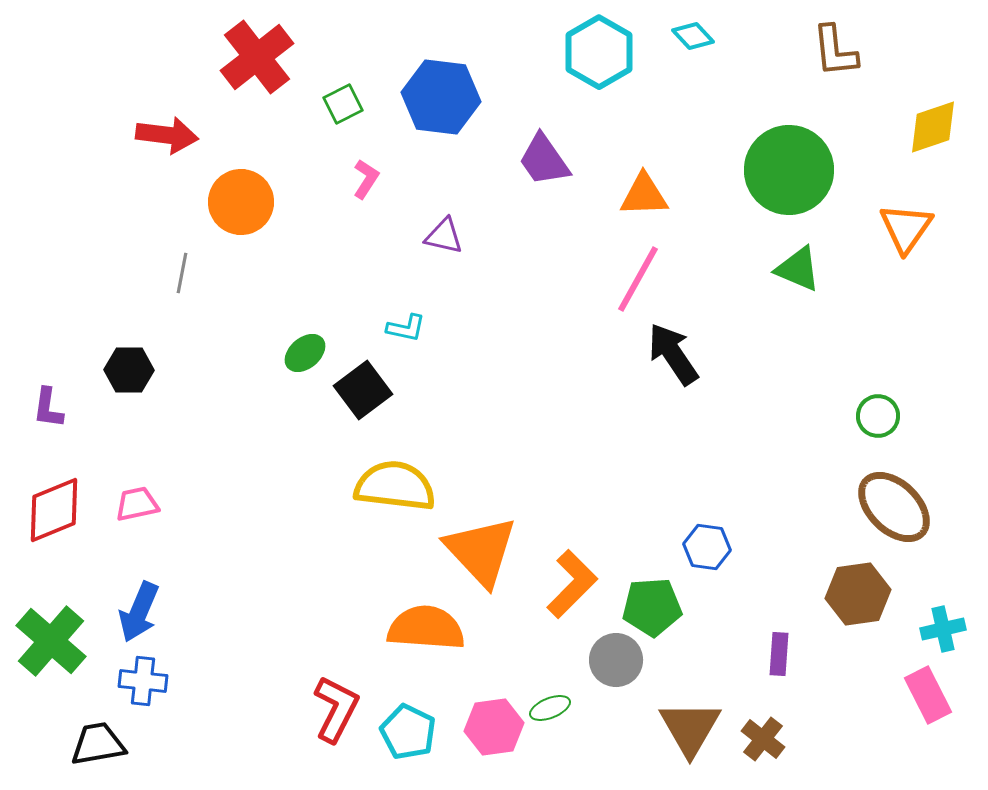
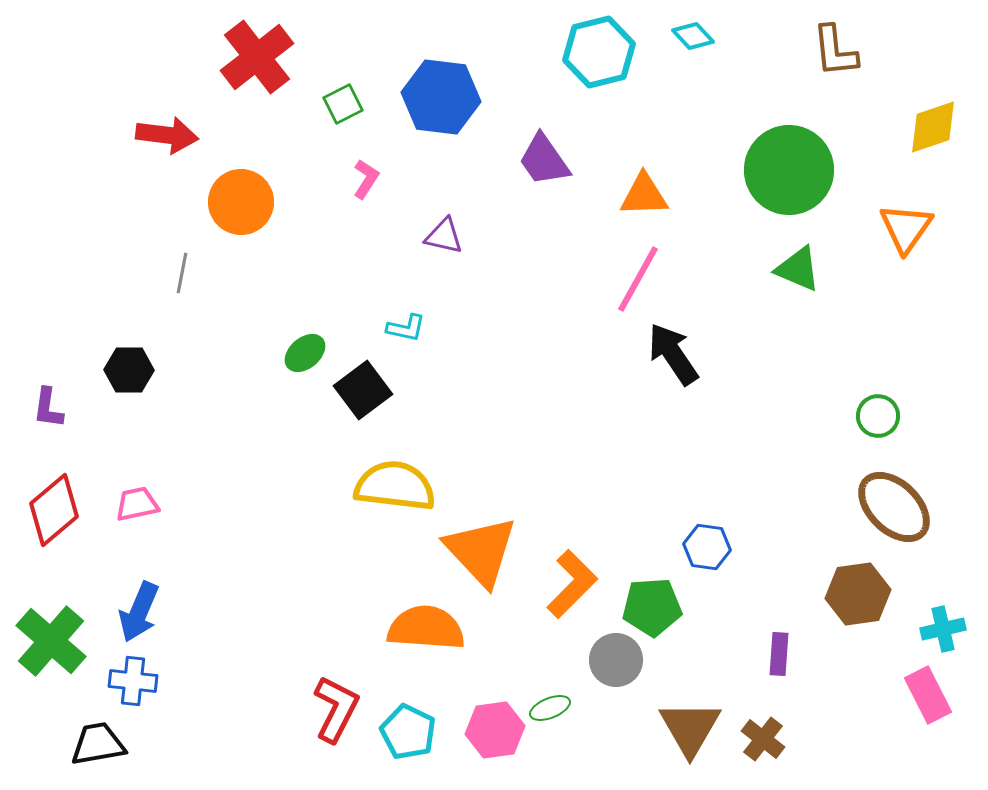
cyan hexagon at (599, 52): rotated 16 degrees clockwise
red diamond at (54, 510): rotated 18 degrees counterclockwise
blue cross at (143, 681): moved 10 px left
pink hexagon at (494, 727): moved 1 px right, 3 px down
